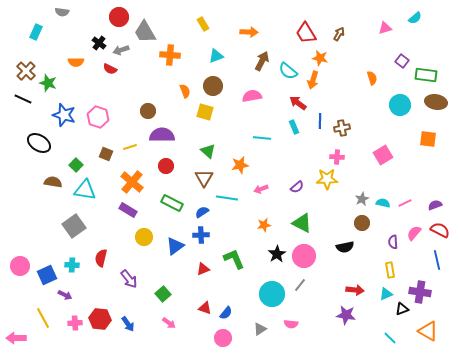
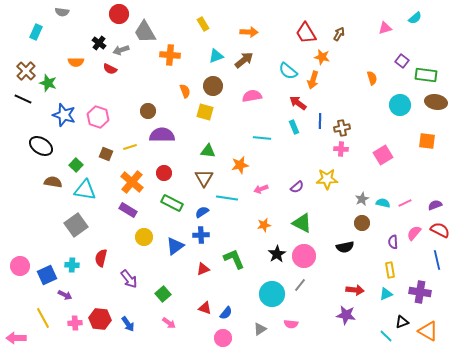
red circle at (119, 17): moved 3 px up
orange star at (320, 58): moved 2 px right, 1 px up
brown arrow at (262, 61): moved 18 px left, 1 px up; rotated 24 degrees clockwise
orange square at (428, 139): moved 1 px left, 2 px down
black ellipse at (39, 143): moved 2 px right, 3 px down
green triangle at (208, 151): rotated 35 degrees counterclockwise
pink cross at (337, 157): moved 4 px right, 8 px up
red circle at (166, 166): moved 2 px left, 7 px down
gray square at (74, 226): moved 2 px right, 1 px up
black triangle at (402, 309): moved 13 px down
cyan line at (390, 338): moved 4 px left, 2 px up
